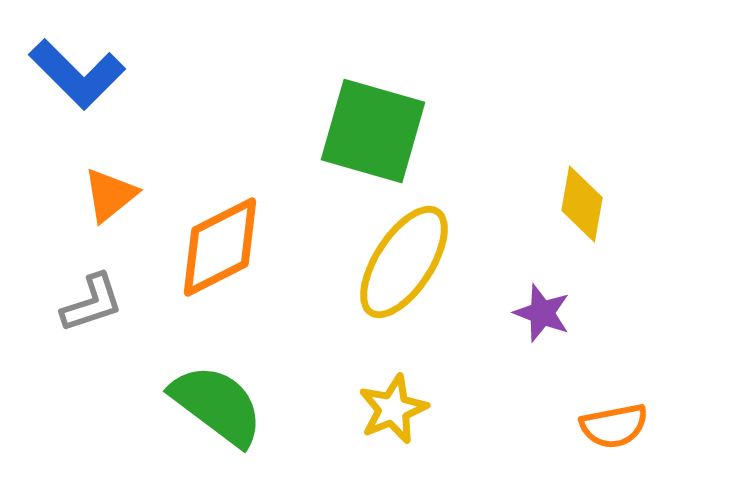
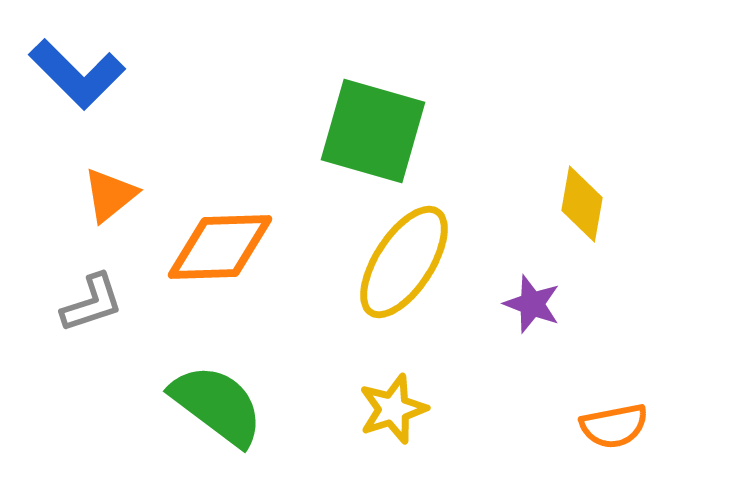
orange diamond: rotated 25 degrees clockwise
purple star: moved 10 px left, 9 px up
yellow star: rotated 4 degrees clockwise
